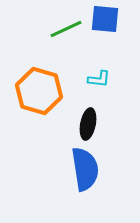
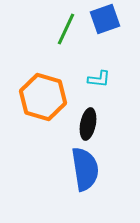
blue square: rotated 24 degrees counterclockwise
green line: rotated 40 degrees counterclockwise
orange hexagon: moved 4 px right, 6 px down
